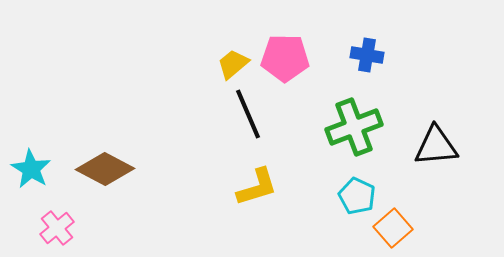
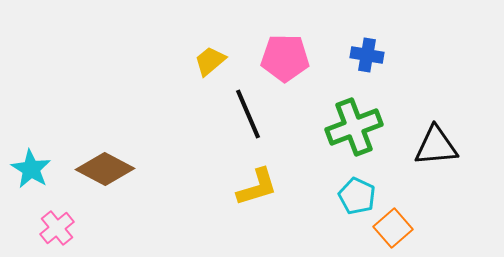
yellow trapezoid: moved 23 px left, 3 px up
